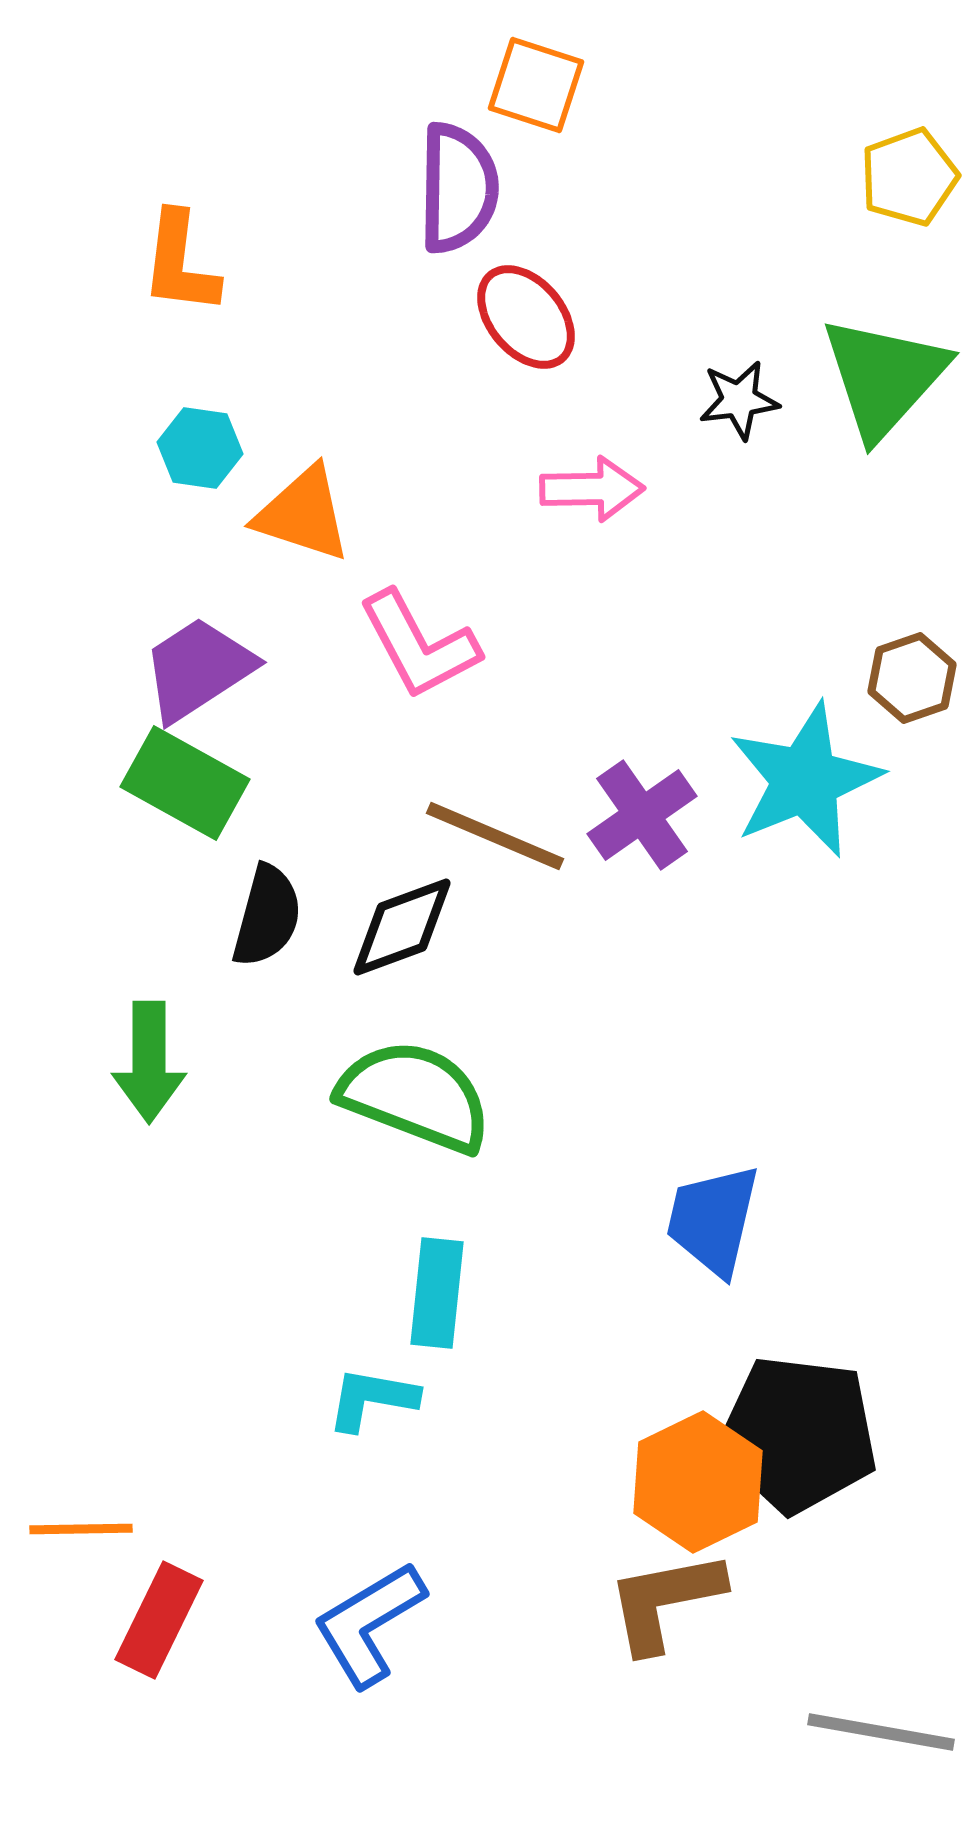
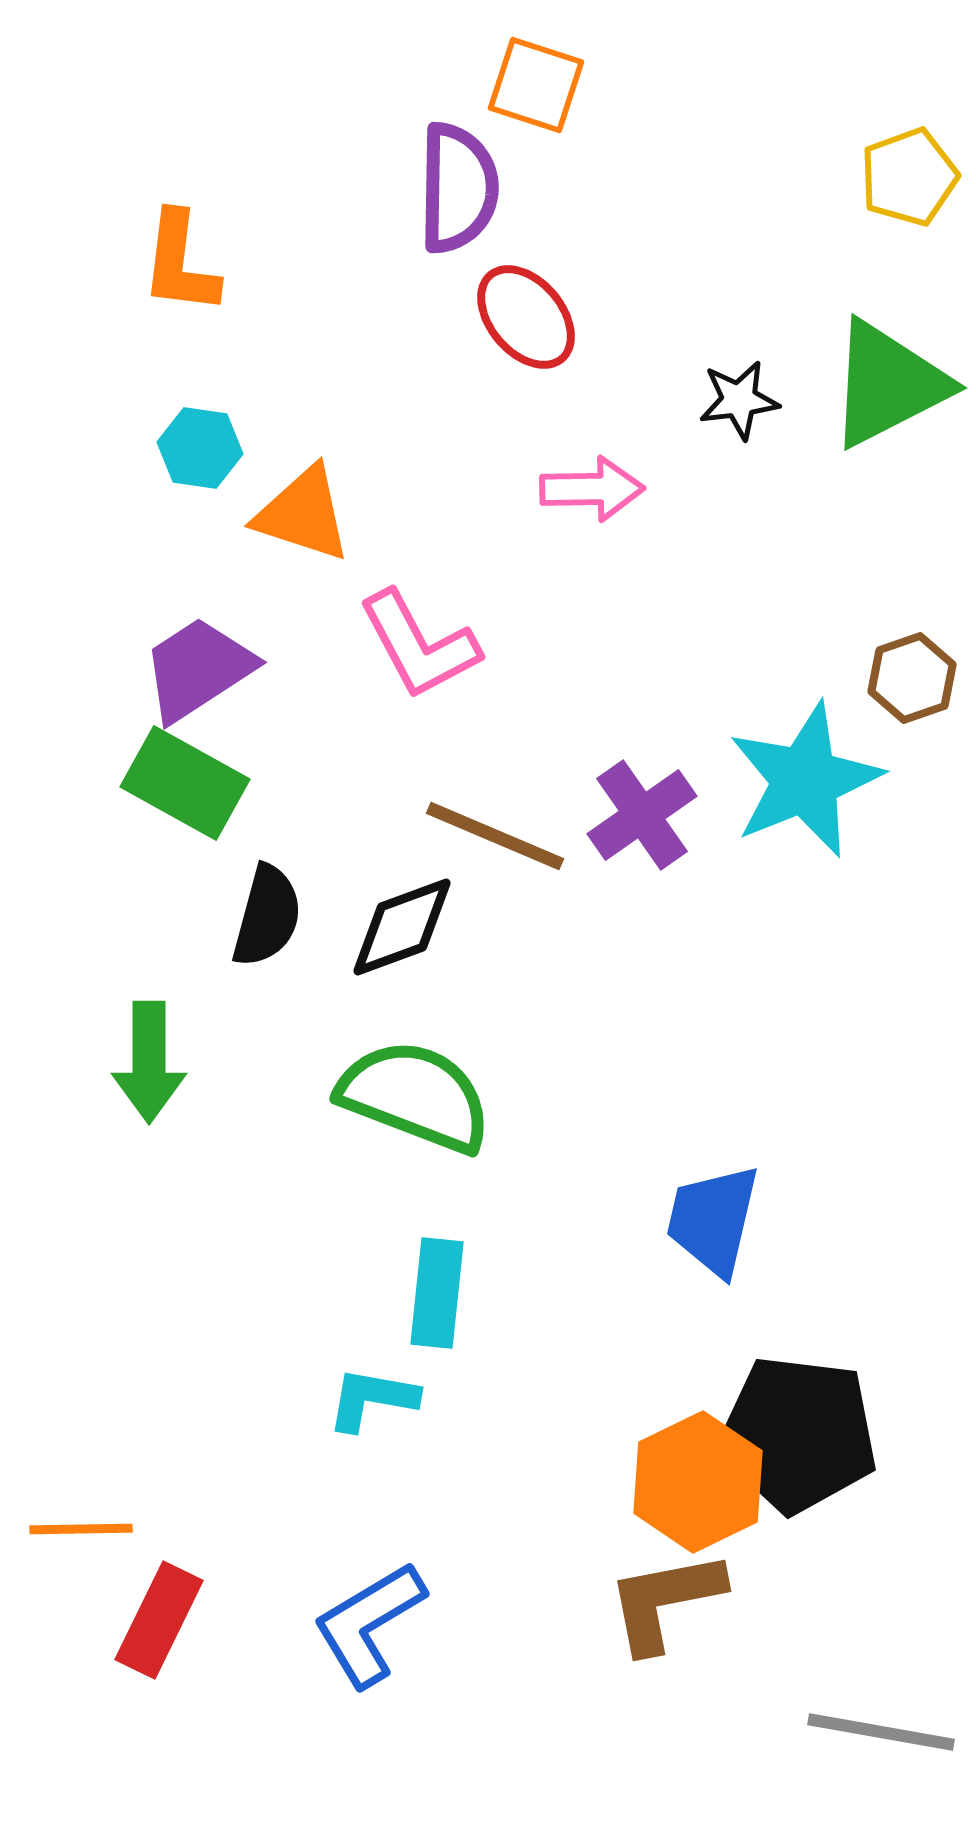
green triangle: moved 4 px right, 7 px down; rotated 21 degrees clockwise
